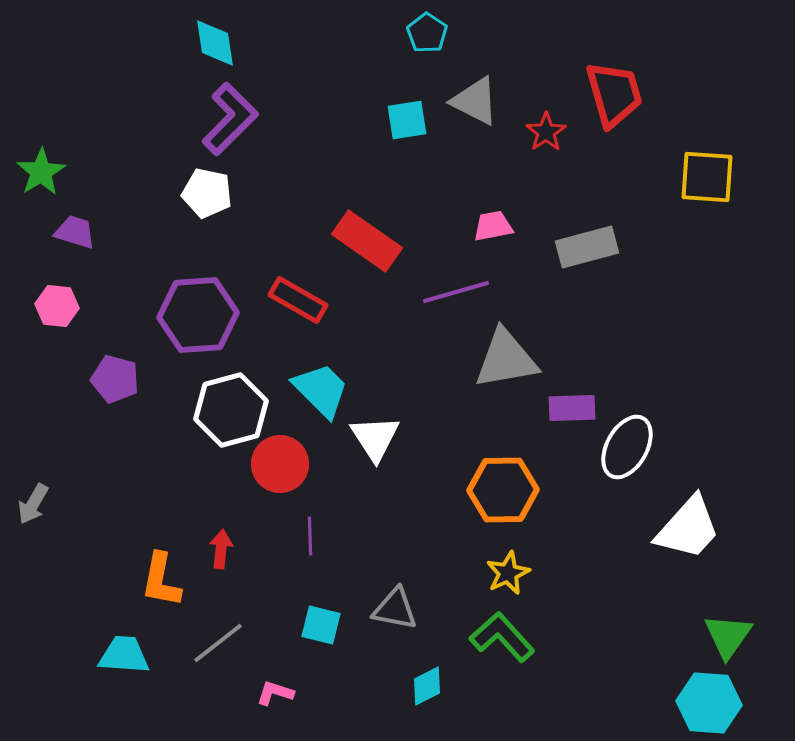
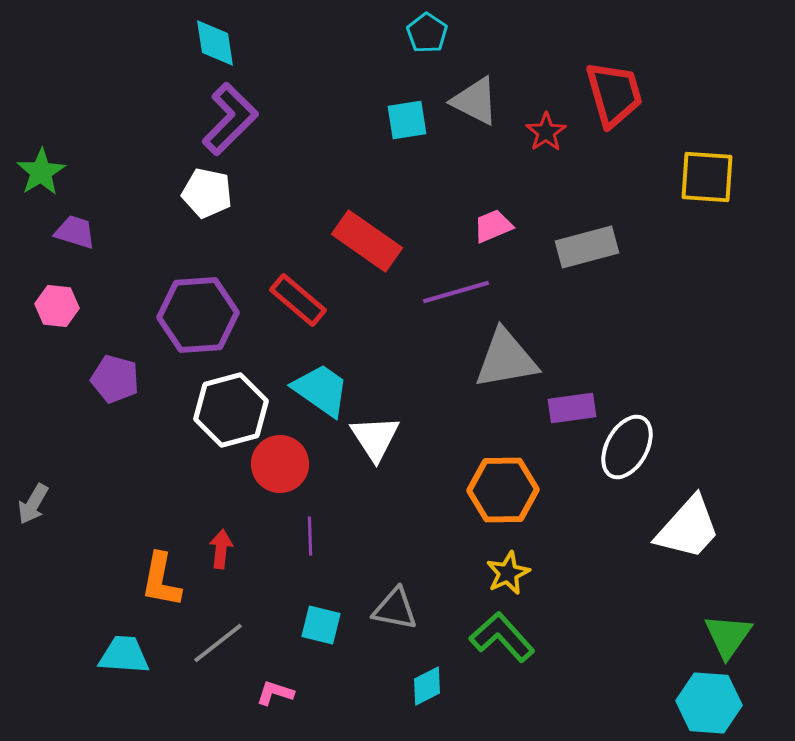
pink trapezoid at (493, 226): rotated 12 degrees counterclockwise
red rectangle at (298, 300): rotated 10 degrees clockwise
cyan trapezoid at (321, 390): rotated 10 degrees counterclockwise
purple rectangle at (572, 408): rotated 6 degrees counterclockwise
